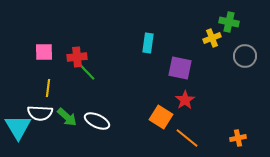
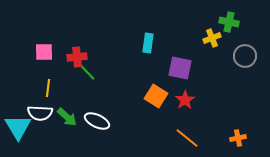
orange square: moved 5 px left, 21 px up
